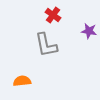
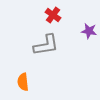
gray L-shape: rotated 88 degrees counterclockwise
orange semicircle: moved 1 px right, 1 px down; rotated 90 degrees counterclockwise
